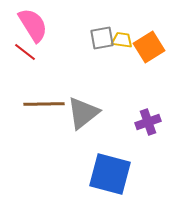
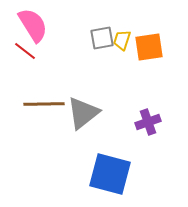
yellow trapezoid: rotated 80 degrees counterclockwise
orange square: rotated 24 degrees clockwise
red line: moved 1 px up
